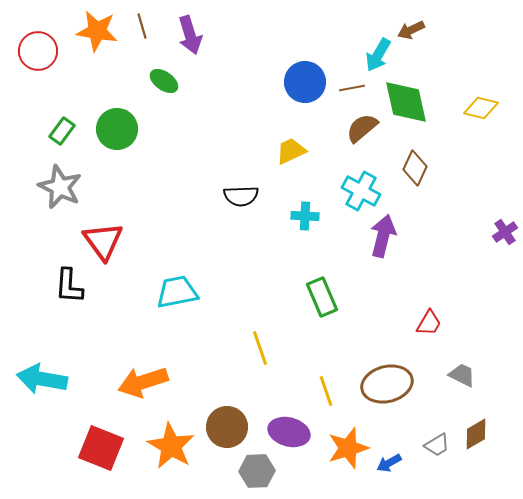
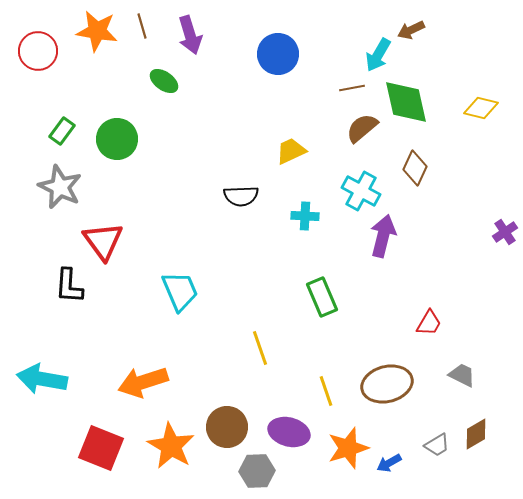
blue circle at (305, 82): moved 27 px left, 28 px up
green circle at (117, 129): moved 10 px down
cyan trapezoid at (177, 292): moved 3 px right, 1 px up; rotated 78 degrees clockwise
